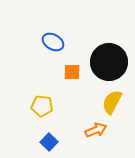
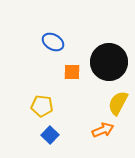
yellow semicircle: moved 6 px right, 1 px down
orange arrow: moved 7 px right
blue square: moved 1 px right, 7 px up
